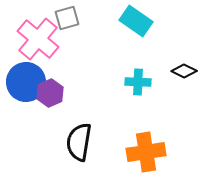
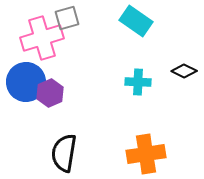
pink cross: moved 4 px right, 1 px up; rotated 33 degrees clockwise
black semicircle: moved 15 px left, 11 px down
orange cross: moved 2 px down
